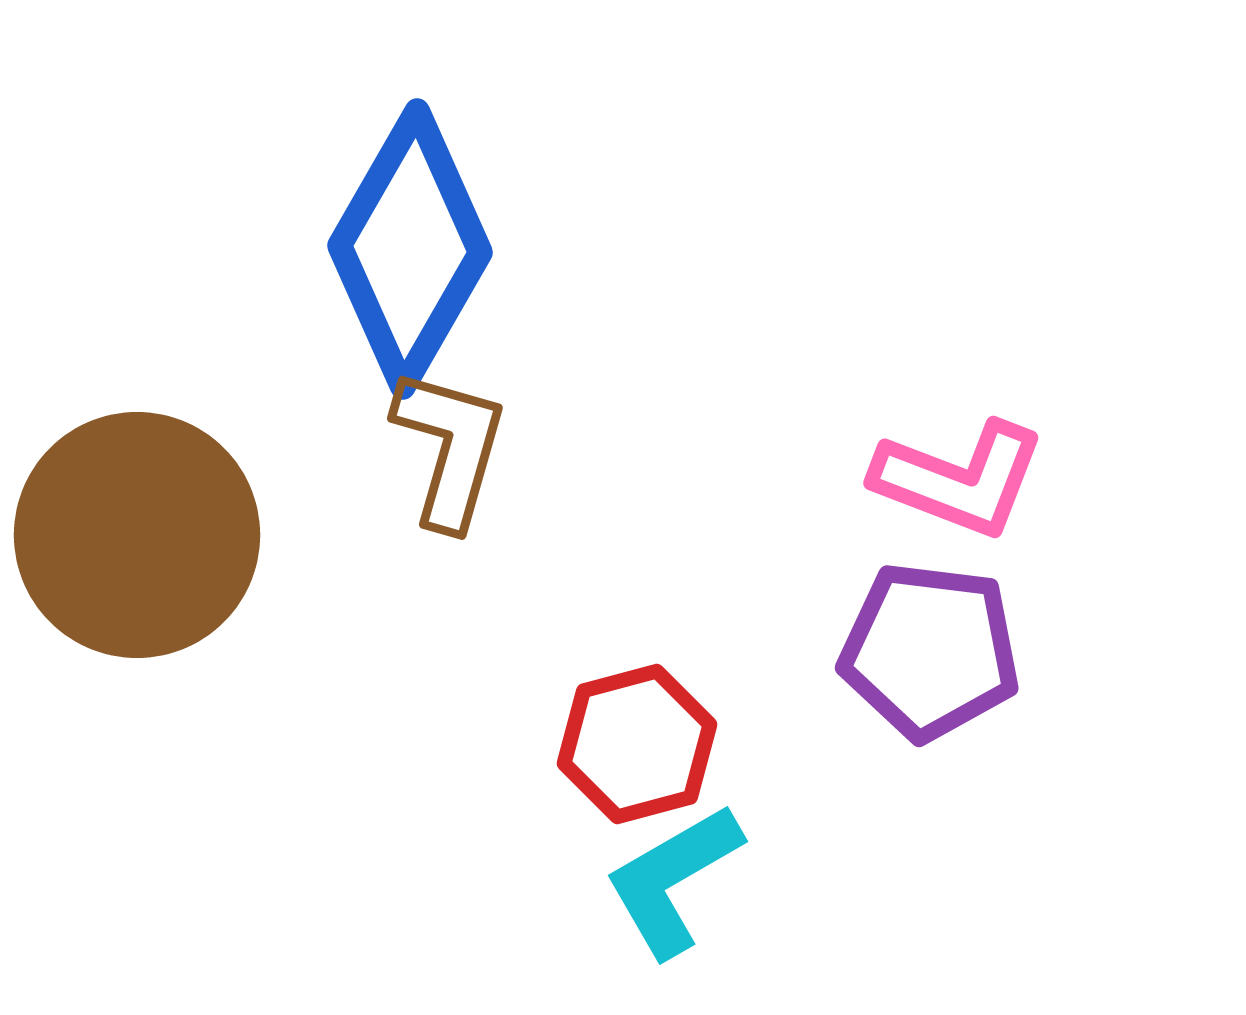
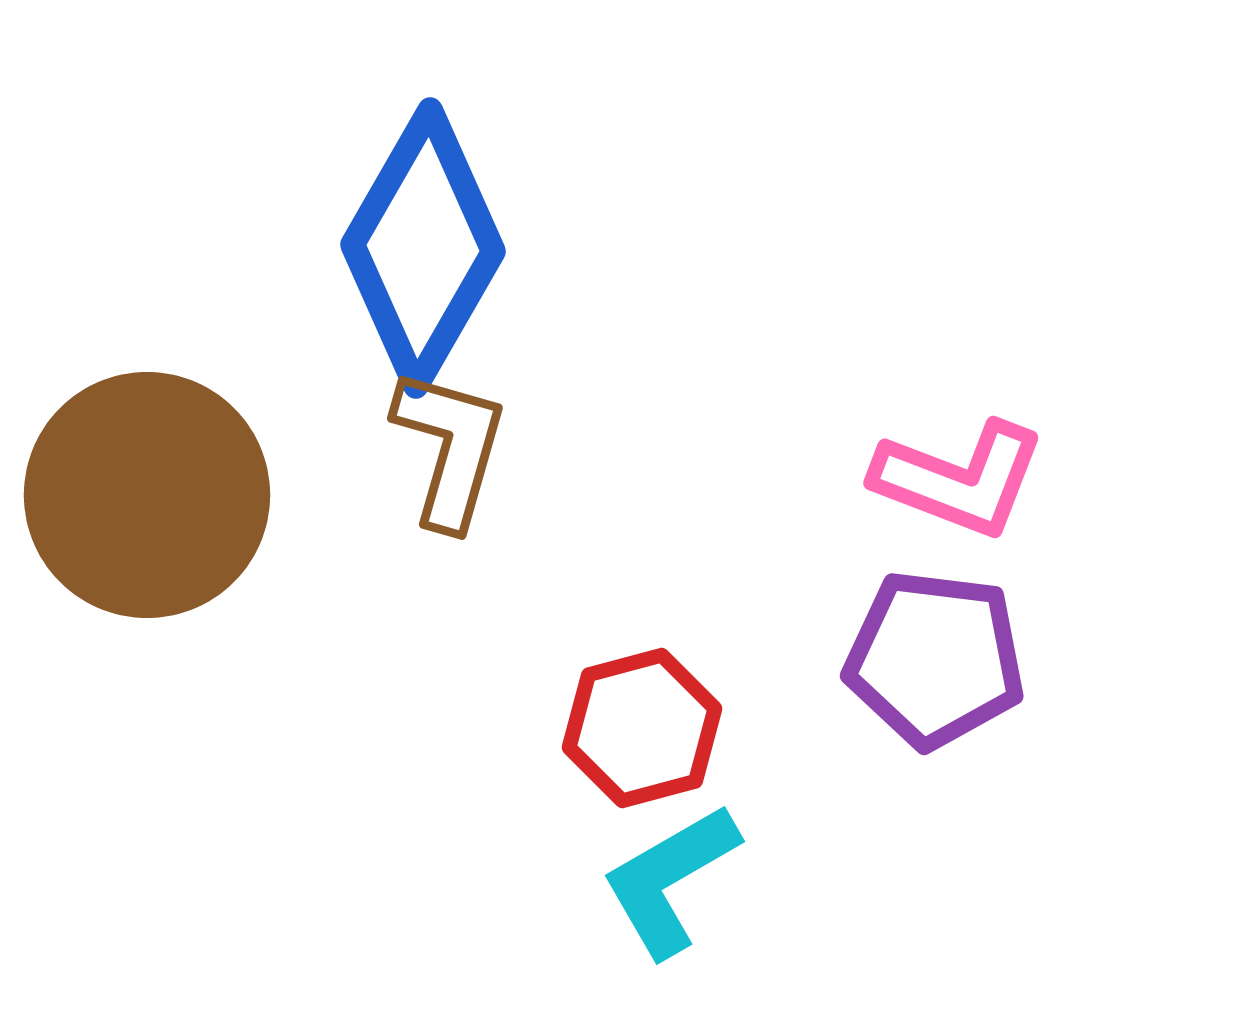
blue diamond: moved 13 px right, 1 px up
brown circle: moved 10 px right, 40 px up
purple pentagon: moved 5 px right, 8 px down
red hexagon: moved 5 px right, 16 px up
cyan L-shape: moved 3 px left
